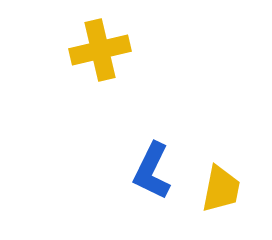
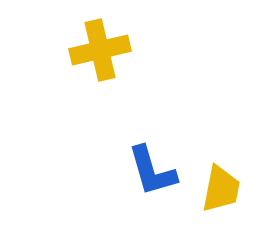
blue L-shape: rotated 42 degrees counterclockwise
